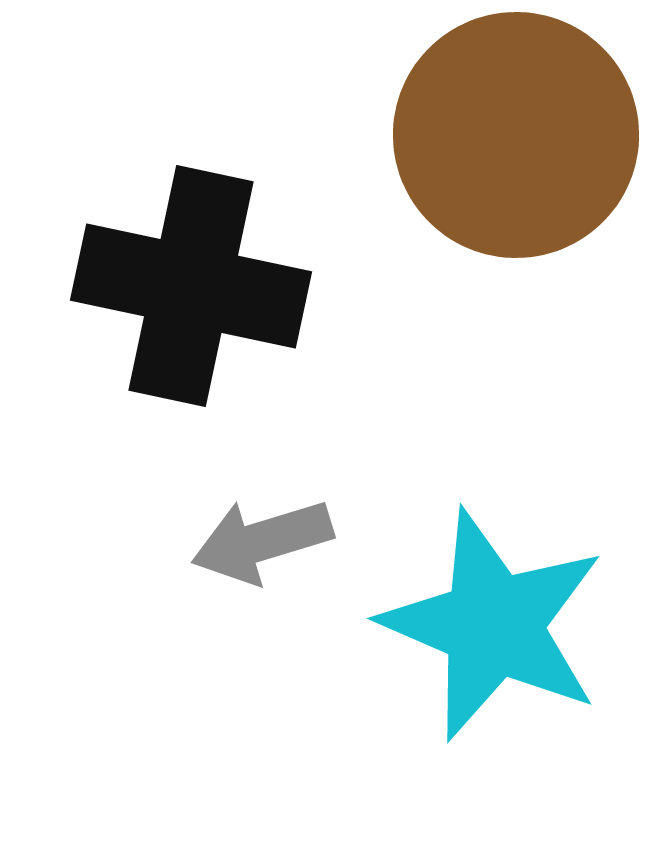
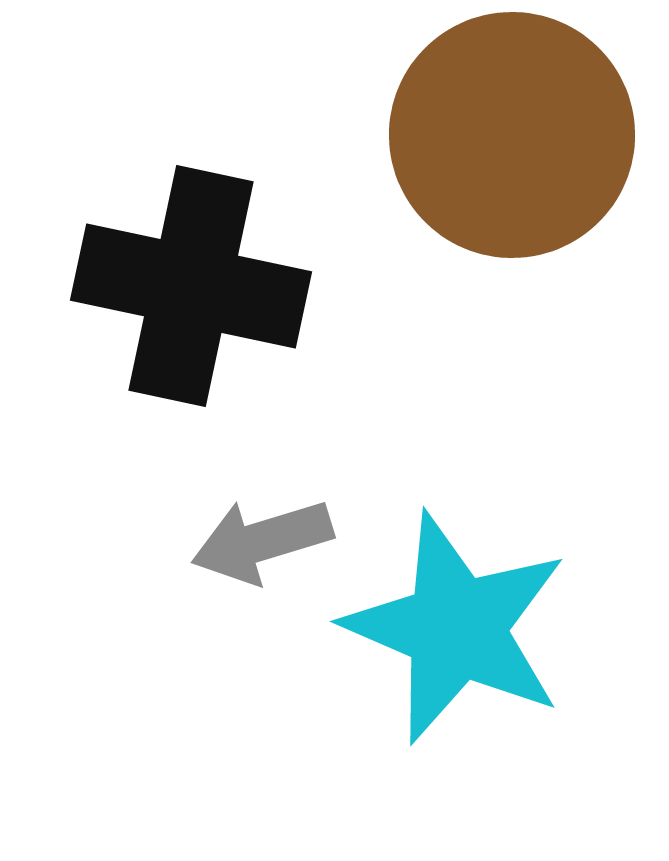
brown circle: moved 4 px left
cyan star: moved 37 px left, 3 px down
